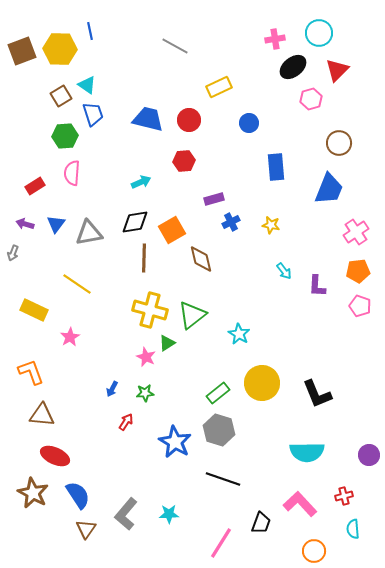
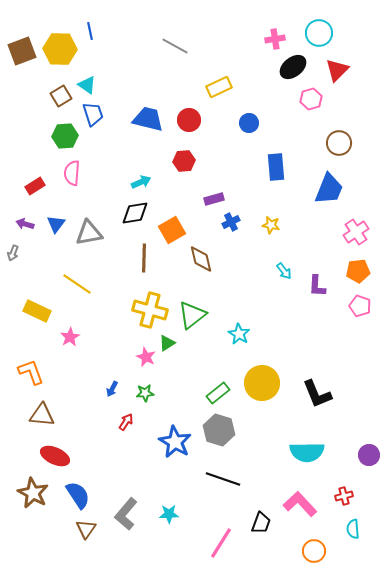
black diamond at (135, 222): moved 9 px up
yellow rectangle at (34, 310): moved 3 px right, 1 px down
